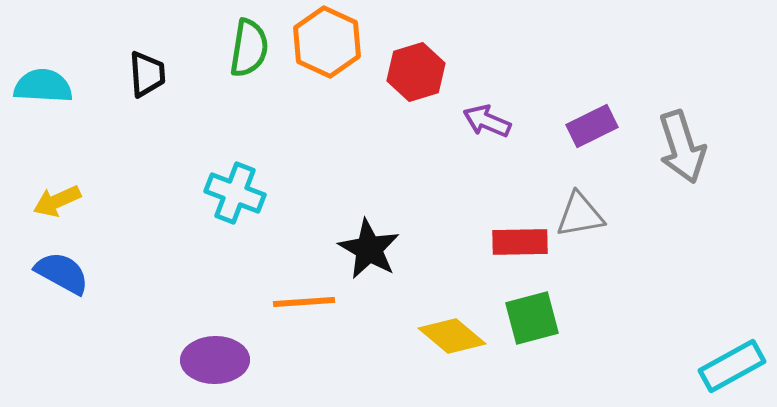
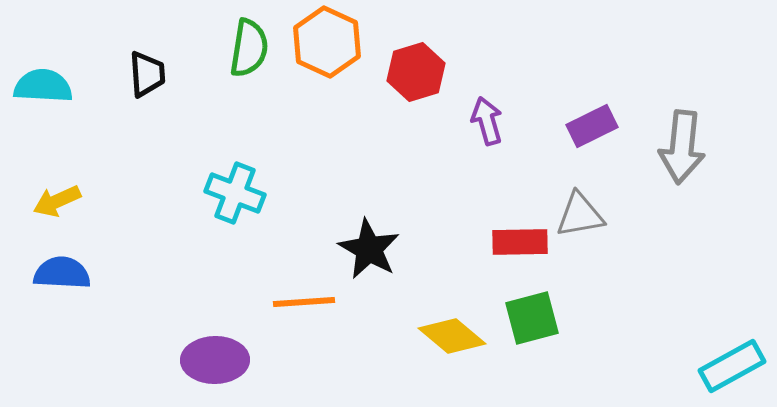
purple arrow: rotated 51 degrees clockwise
gray arrow: rotated 24 degrees clockwise
blue semicircle: rotated 26 degrees counterclockwise
